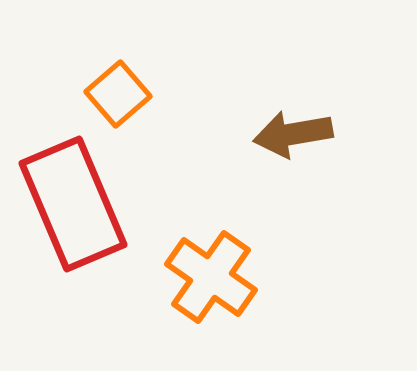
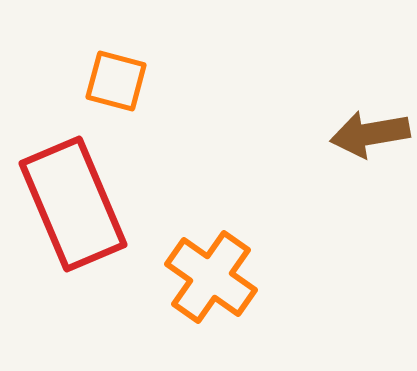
orange square: moved 2 px left, 13 px up; rotated 34 degrees counterclockwise
brown arrow: moved 77 px right
